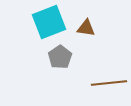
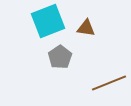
cyan square: moved 1 px left, 1 px up
brown line: rotated 16 degrees counterclockwise
